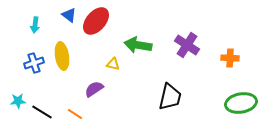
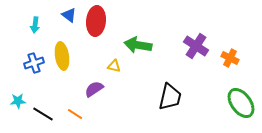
red ellipse: rotated 36 degrees counterclockwise
purple cross: moved 9 px right, 1 px down
orange cross: rotated 24 degrees clockwise
yellow triangle: moved 1 px right, 2 px down
green ellipse: rotated 64 degrees clockwise
black line: moved 1 px right, 2 px down
